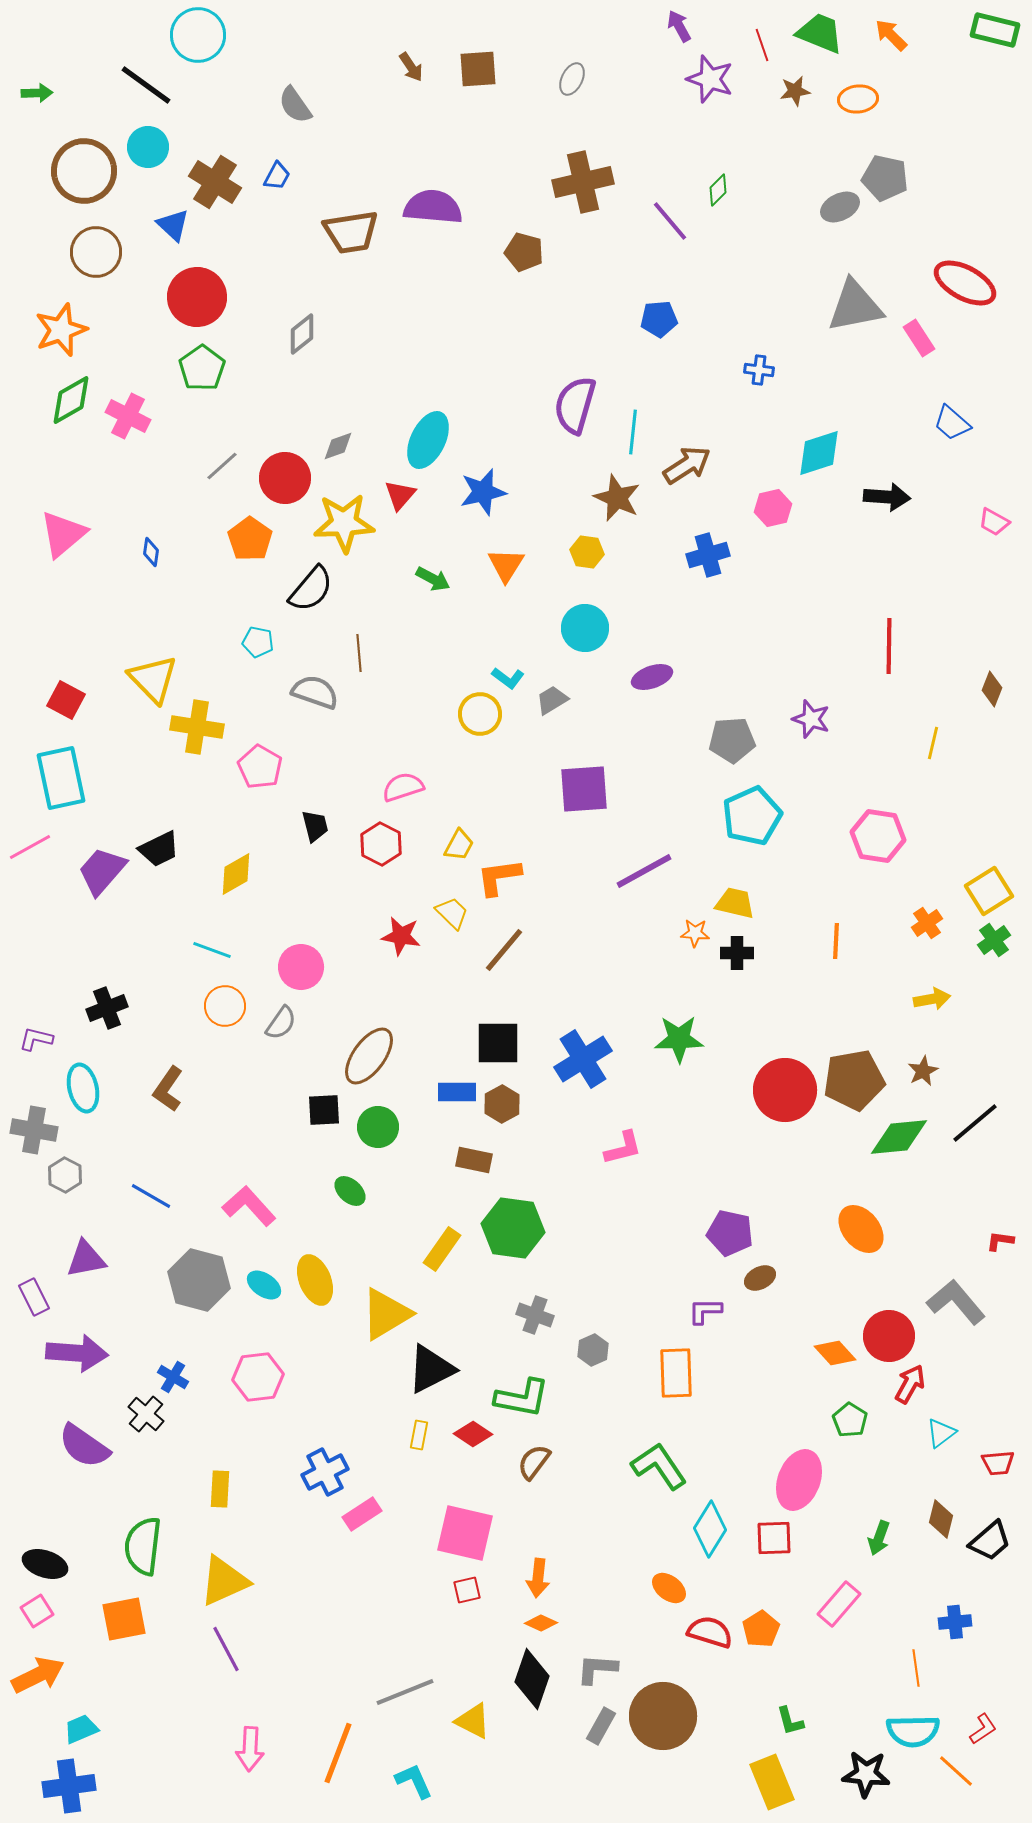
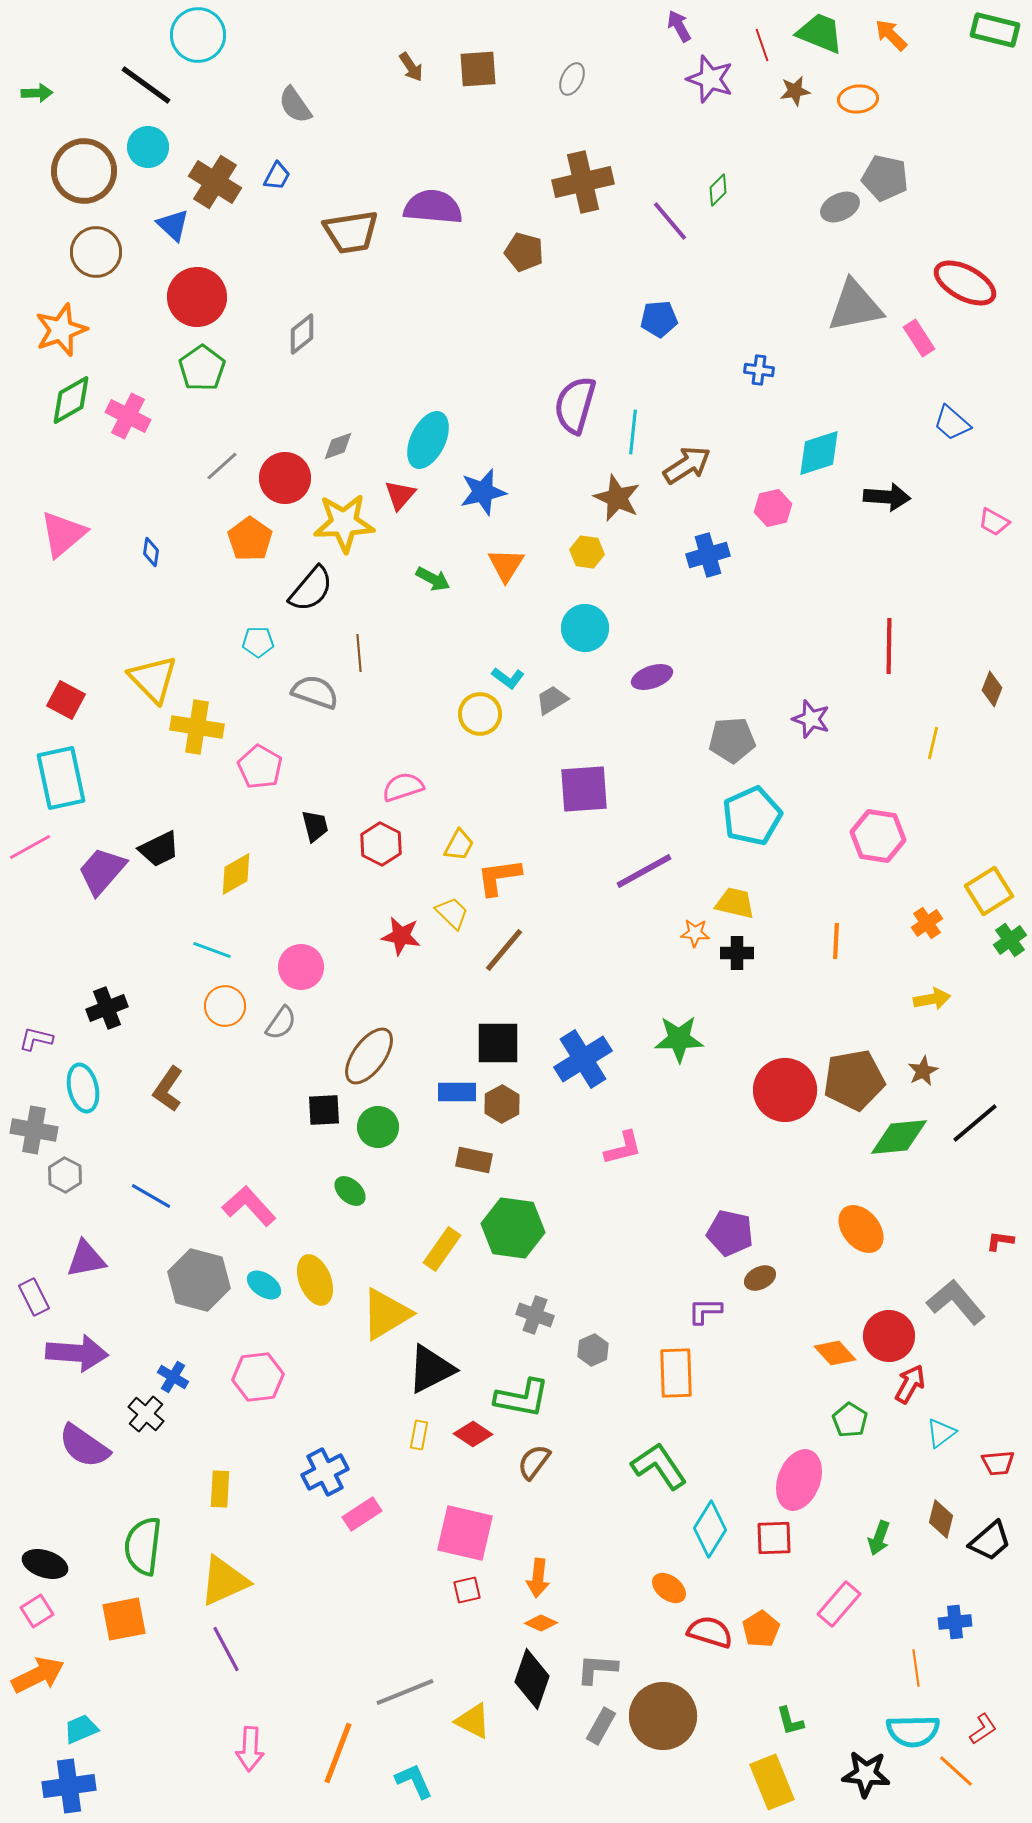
cyan pentagon at (258, 642): rotated 12 degrees counterclockwise
green cross at (994, 940): moved 16 px right
